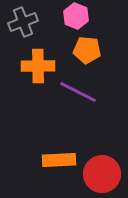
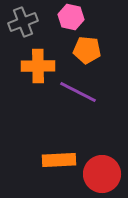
pink hexagon: moved 5 px left, 1 px down; rotated 10 degrees counterclockwise
